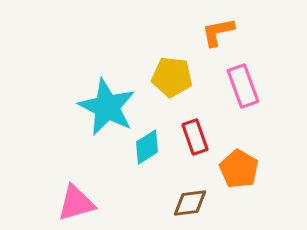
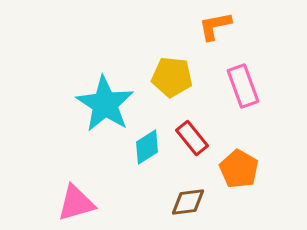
orange L-shape: moved 3 px left, 6 px up
cyan star: moved 2 px left, 3 px up; rotated 6 degrees clockwise
red rectangle: moved 3 px left, 1 px down; rotated 20 degrees counterclockwise
brown diamond: moved 2 px left, 1 px up
